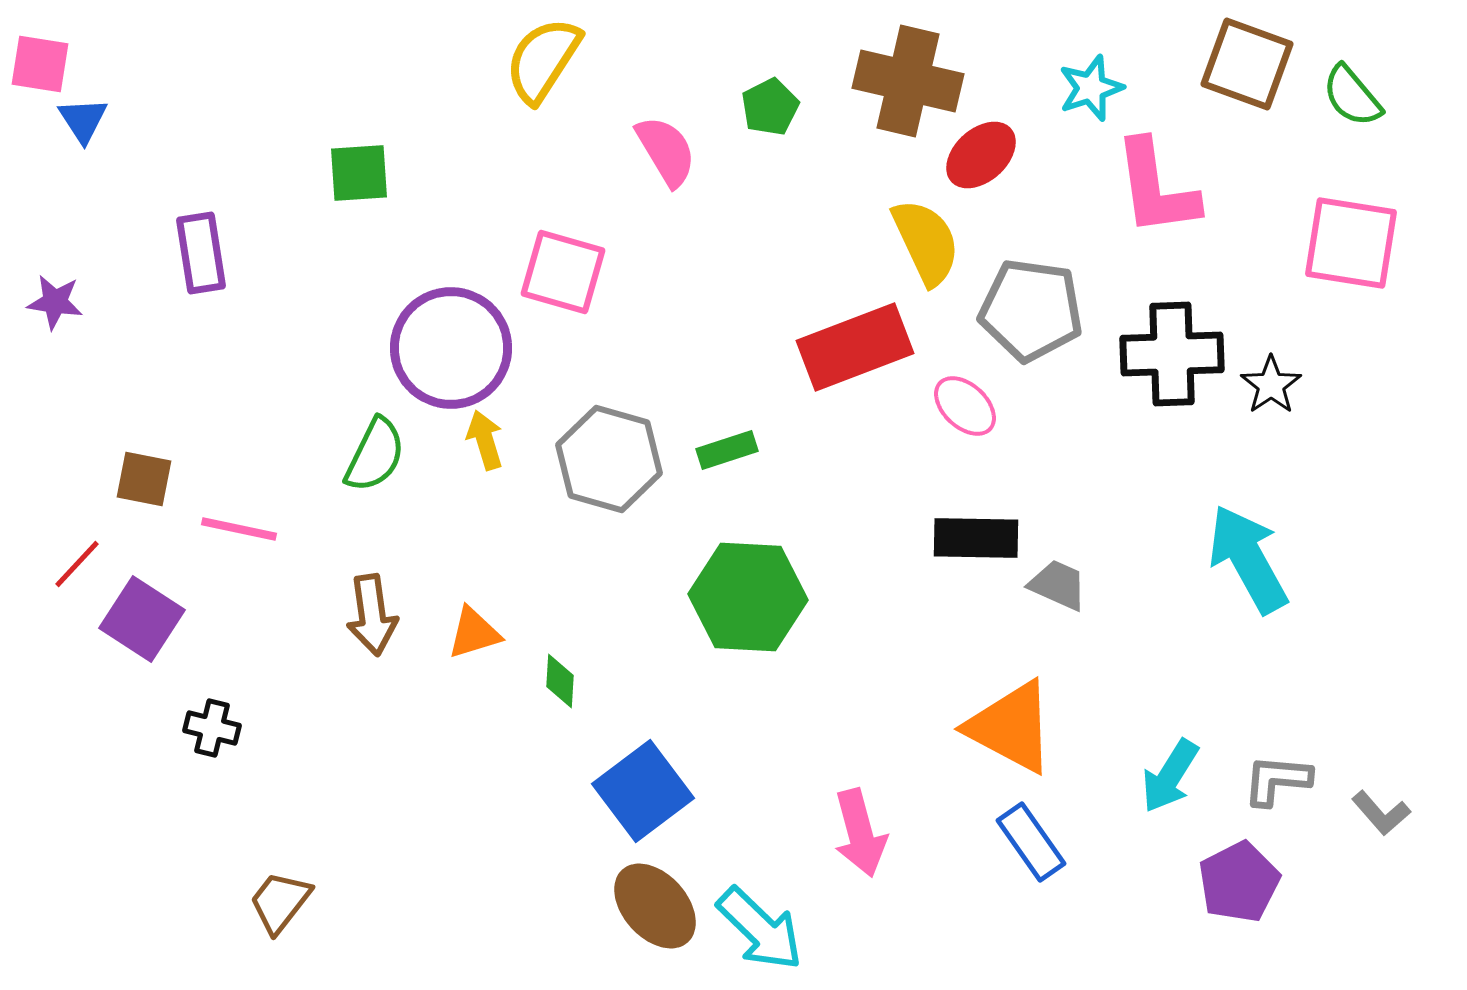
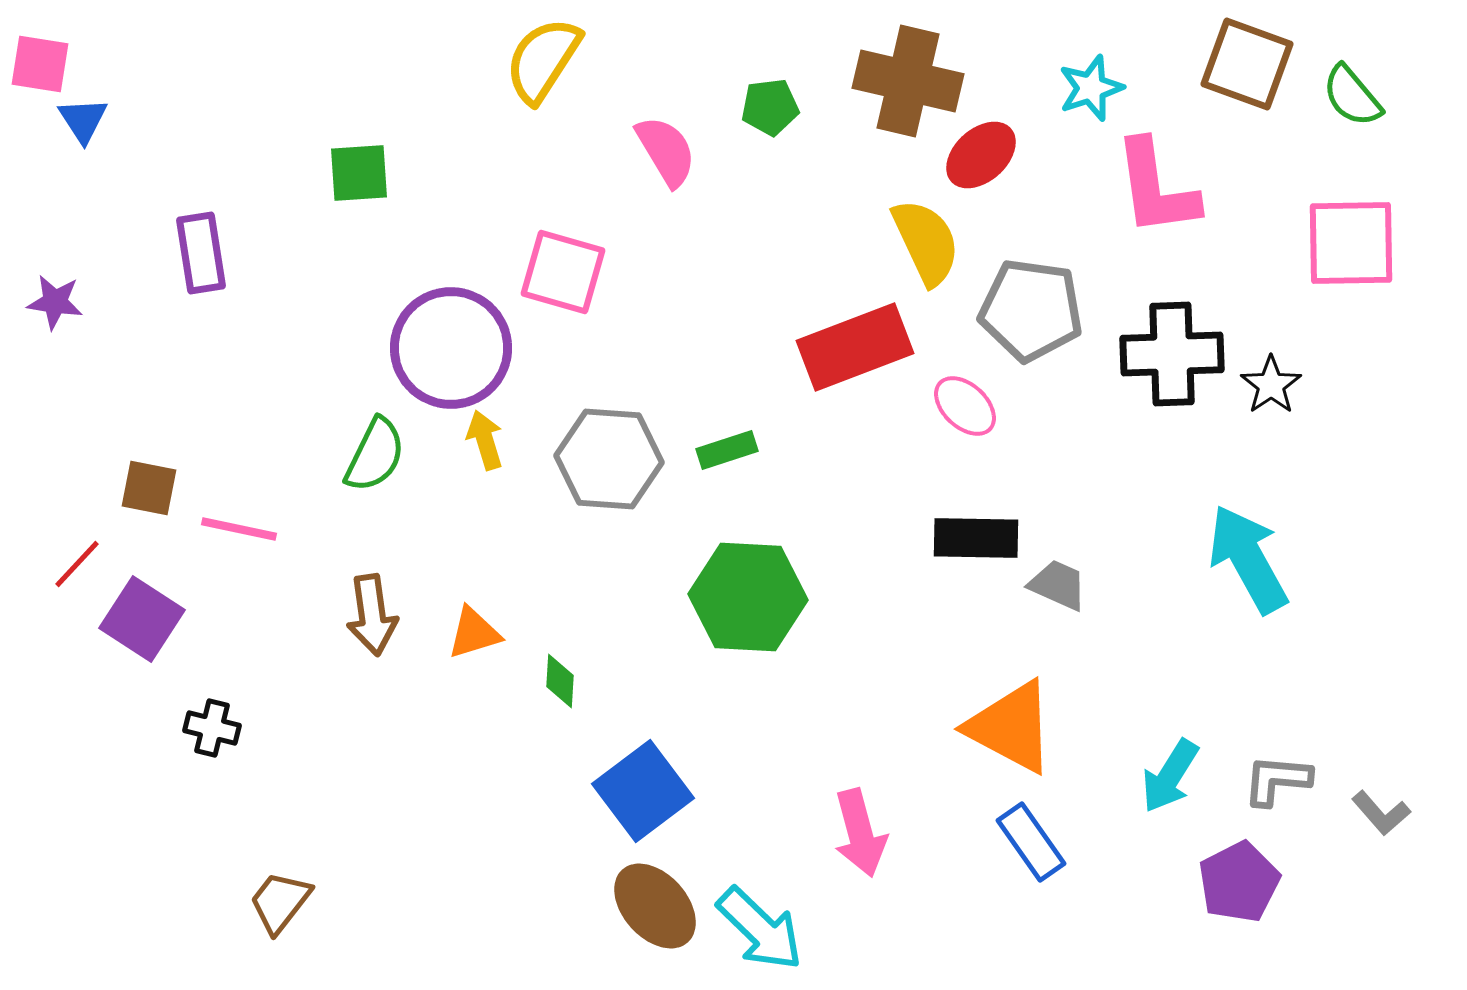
green pentagon at (770, 107): rotated 20 degrees clockwise
pink square at (1351, 243): rotated 10 degrees counterclockwise
gray hexagon at (609, 459): rotated 12 degrees counterclockwise
brown square at (144, 479): moved 5 px right, 9 px down
